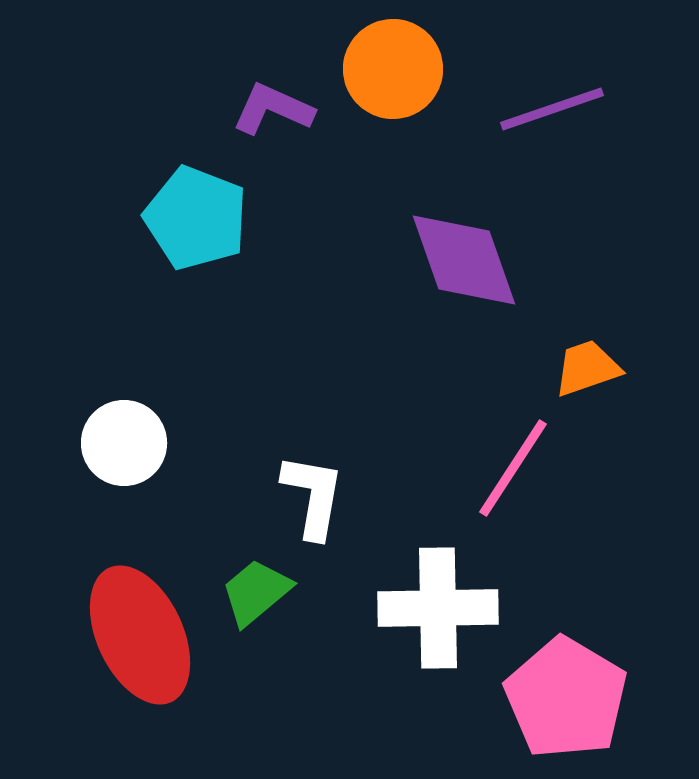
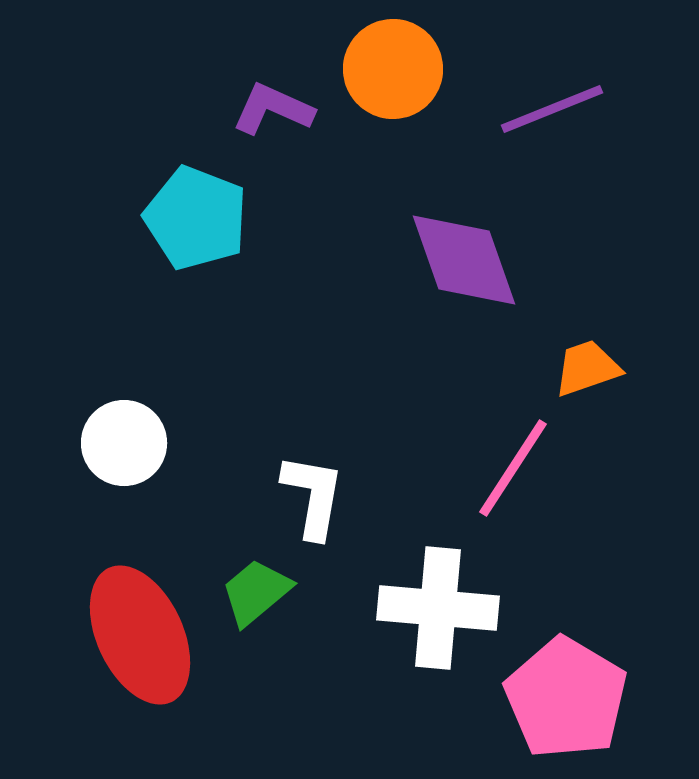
purple line: rotated 3 degrees counterclockwise
white cross: rotated 6 degrees clockwise
